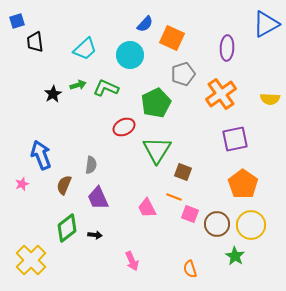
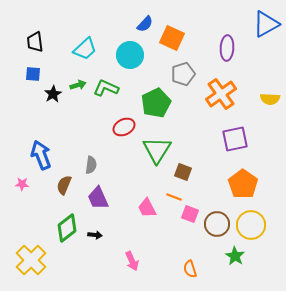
blue square: moved 16 px right, 53 px down; rotated 21 degrees clockwise
pink star: rotated 24 degrees clockwise
